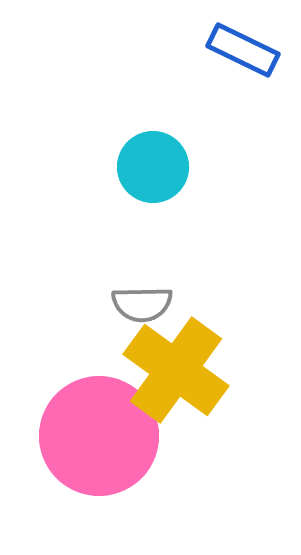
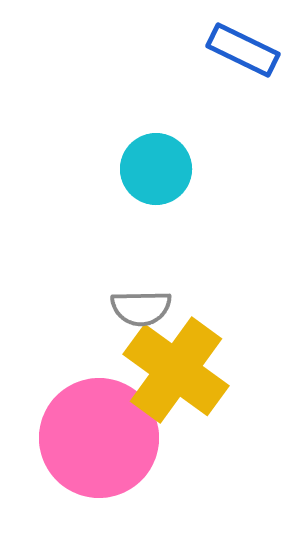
cyan circle: moved 3 px right, 2 px down
gray semicircle: moved 1 px left, 4 px down
pink circle: moved 2 px down
